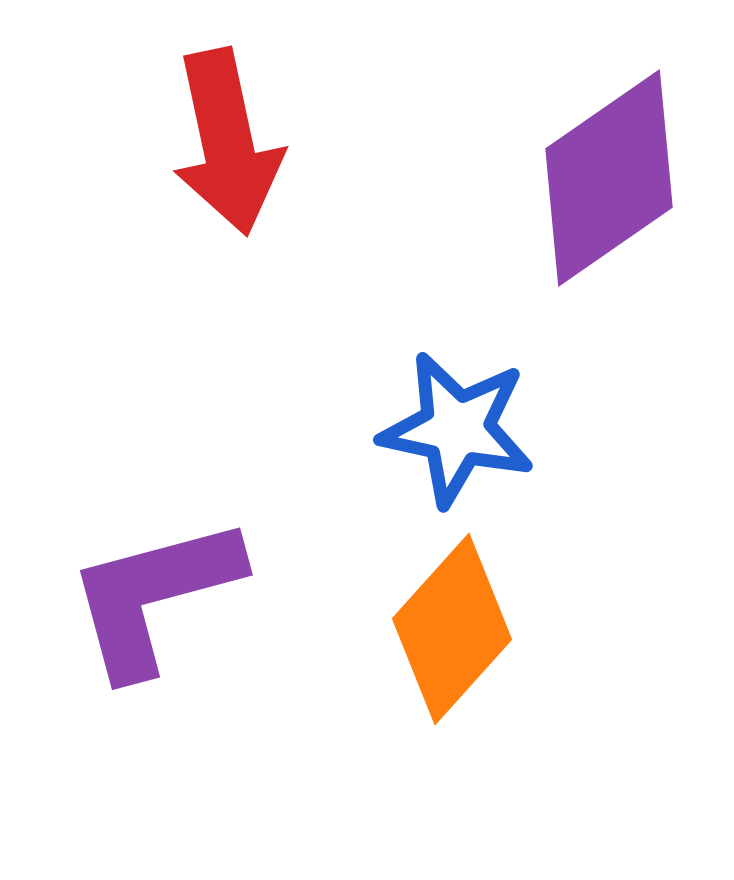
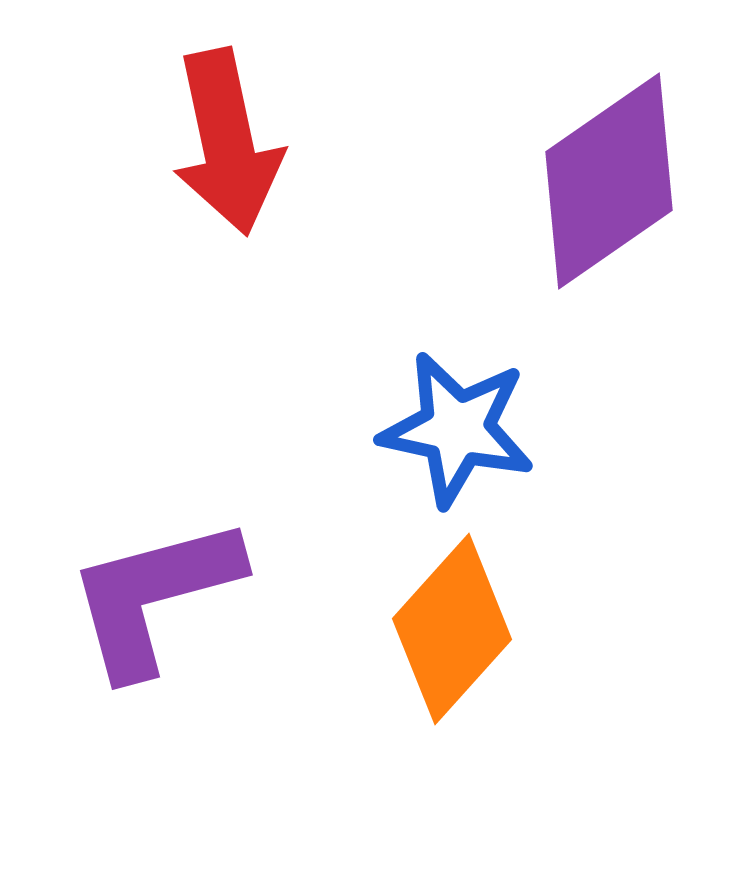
purple diamond: moved 3 px down
